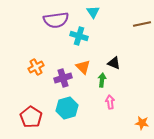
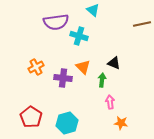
cyan triangle: moved 2 px up; rotated 16 degrees counterclockwise
purple semicircle: moved 2 px down
purple cross: rotated 24 degrees clockwise
cyan hexagon: moved 15 px down
orange star: moved 21 px left
